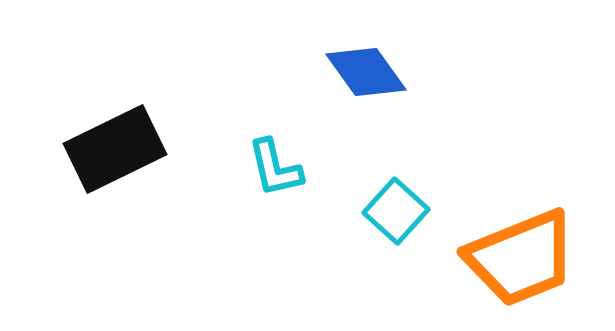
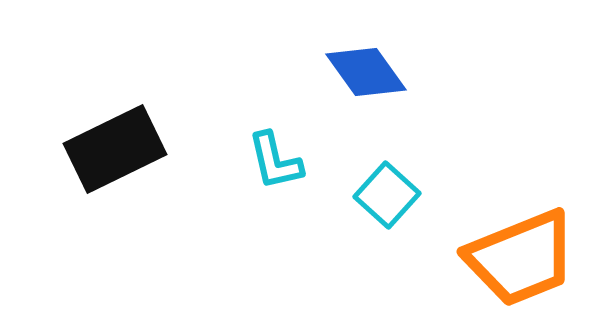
cyan L-shape: moved 7 px up
cyan square: moved 9 px left, 16 px up
